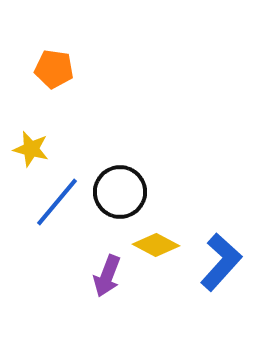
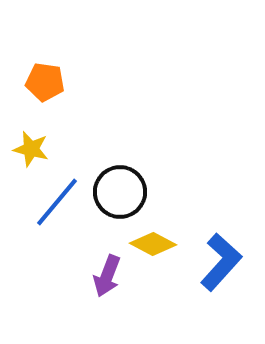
orange pentagon: moved 9 px left, 13 px down
yellow diamond: moved 3 px left, 1 px up
